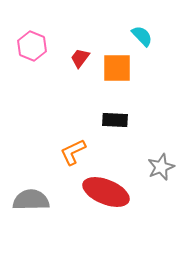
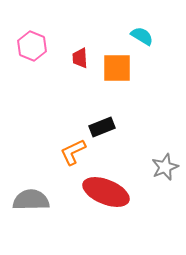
cyan semicircle: rotated 15 degrees counterclockwise
red trapezoid: rotated 40 degrees counterclockwise
black rectangle: moved 13 px left, 7 px down; rotated 25 degrees counterclockwise
gray star: moved 4 px right
